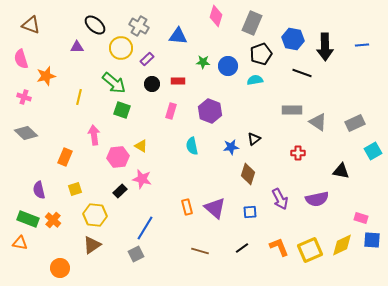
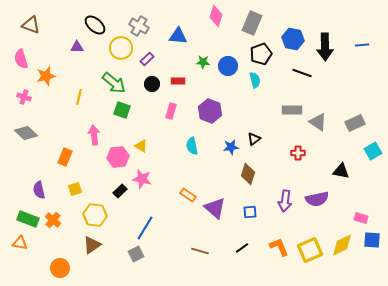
cyan semicircle at (255, 80): rotated 84 degrees clockwise
purple arrow at (280, 199): moved 5 px right, 2 px down; rotated 35 degrees clockwise
orange rectangle at (187, 207): moved 1 px right, 12 px up; rotated 42 degrees counterclockwise
